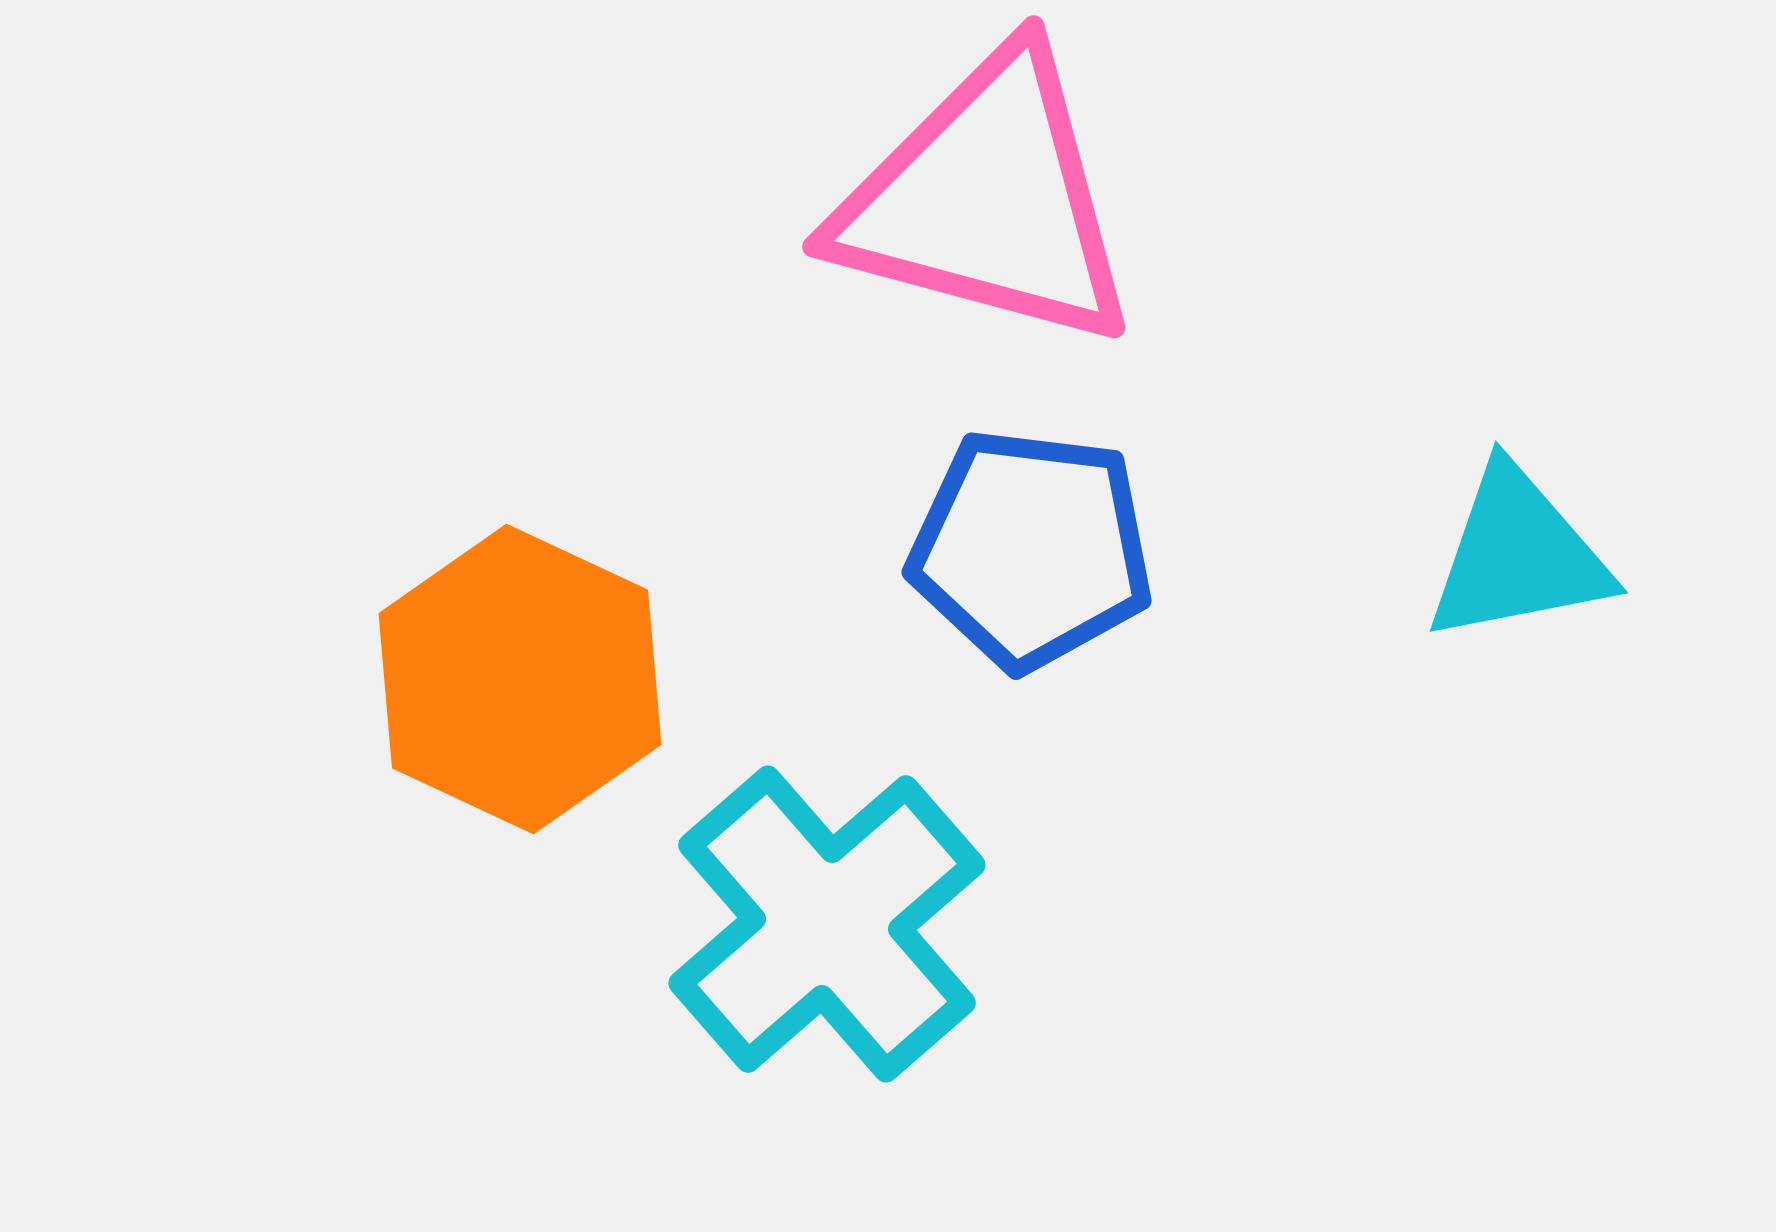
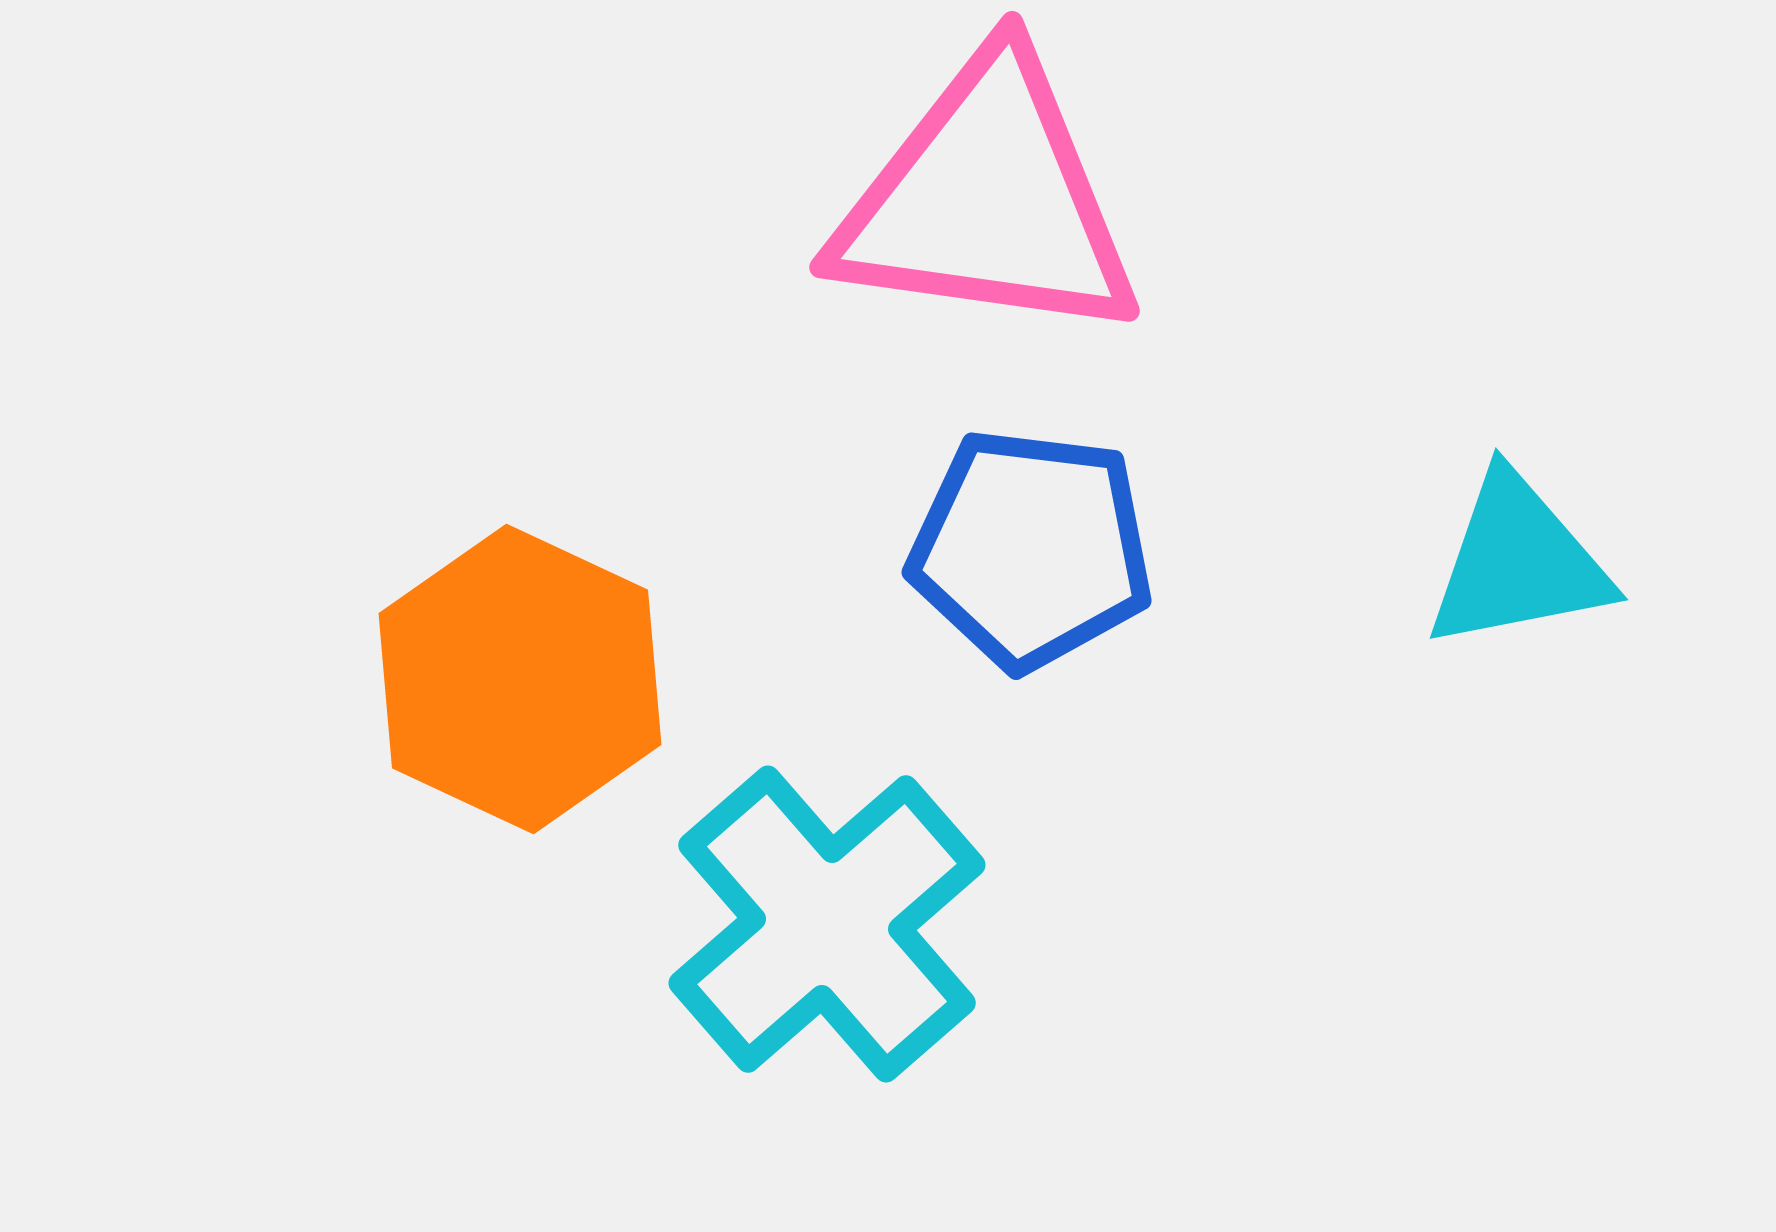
pink triangle: rotated 7 degrees counterclockwise
cyan triangle: moved 7 px down
